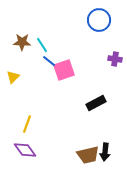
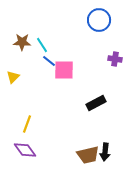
pink square: rotated 20 degrees clockwise
